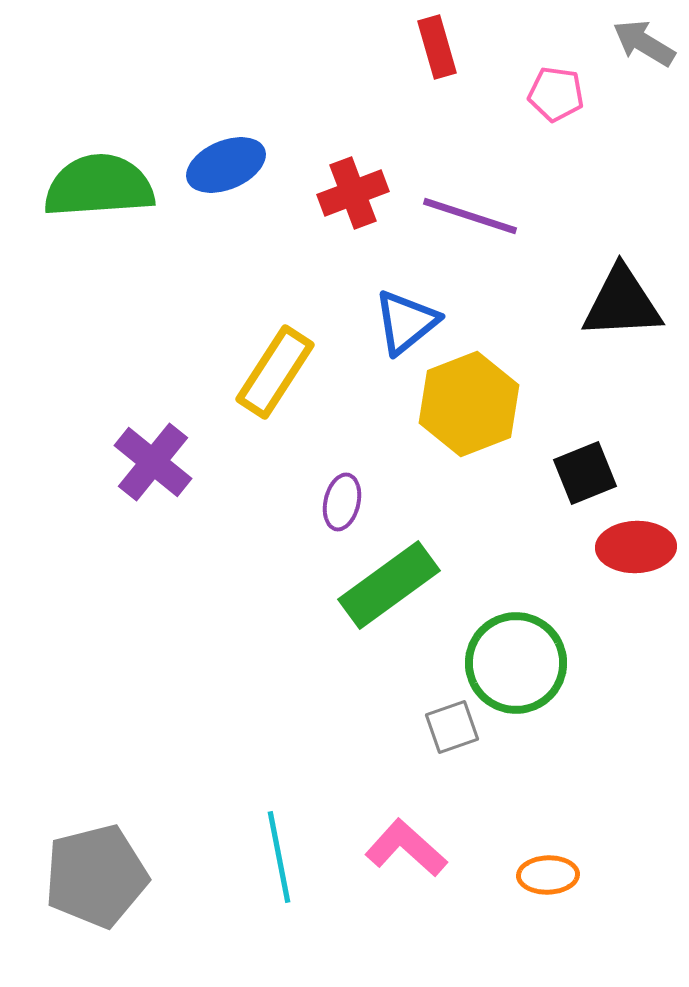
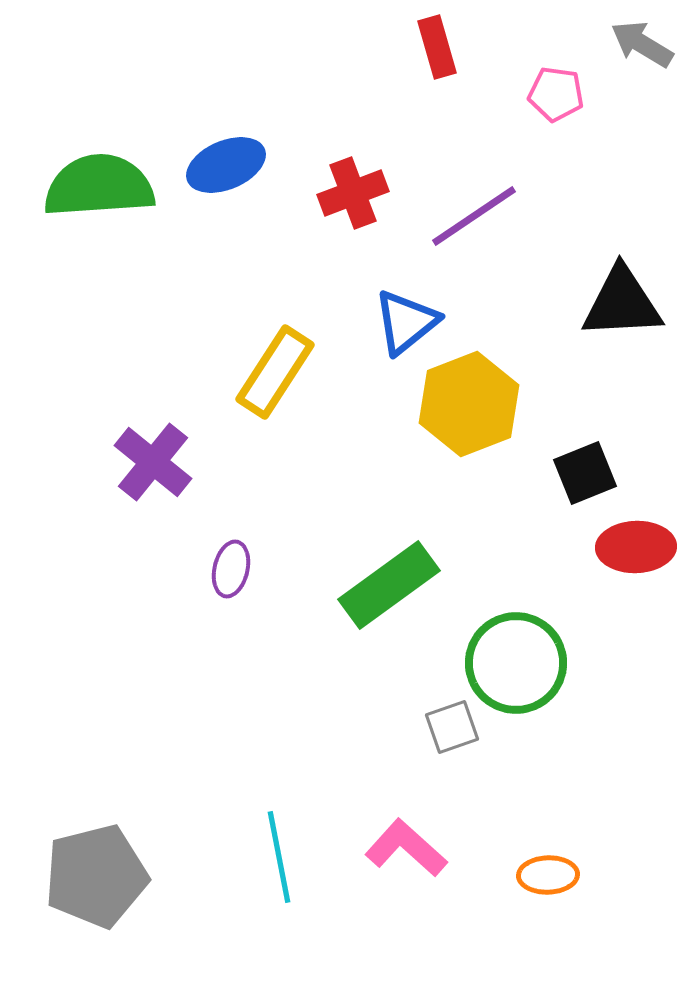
gray arrow: moved 2 px left, 1 px down
purple line: moved 4 px right; rotated 52 degrees counterclockwise
purple ellipse: moved 111 px left, 67 px down
